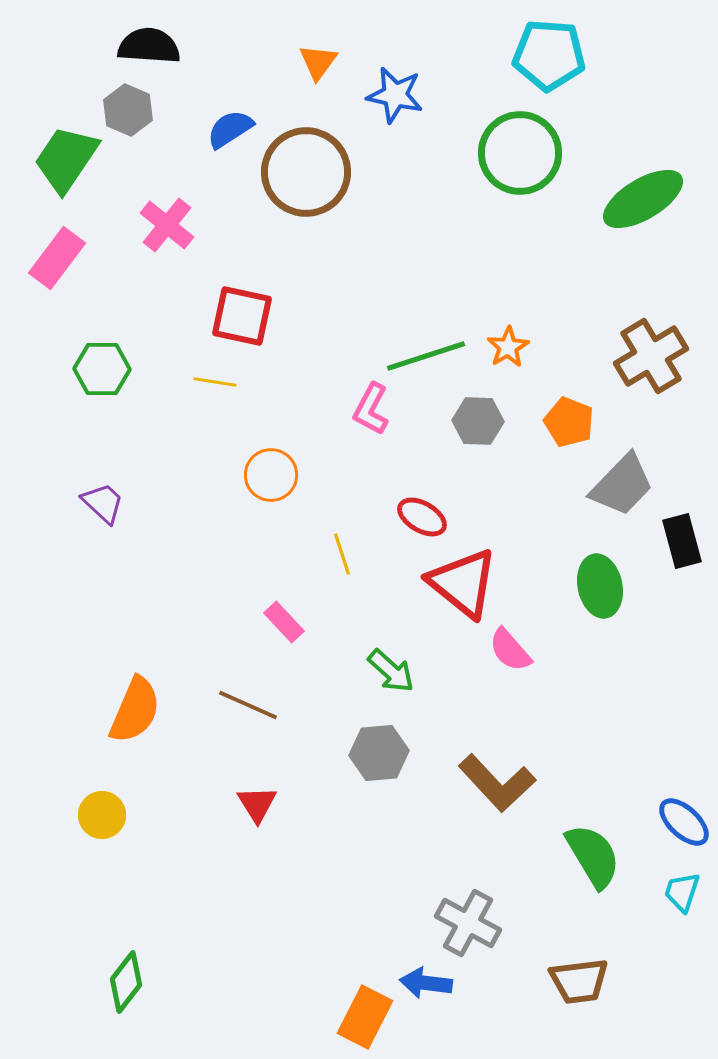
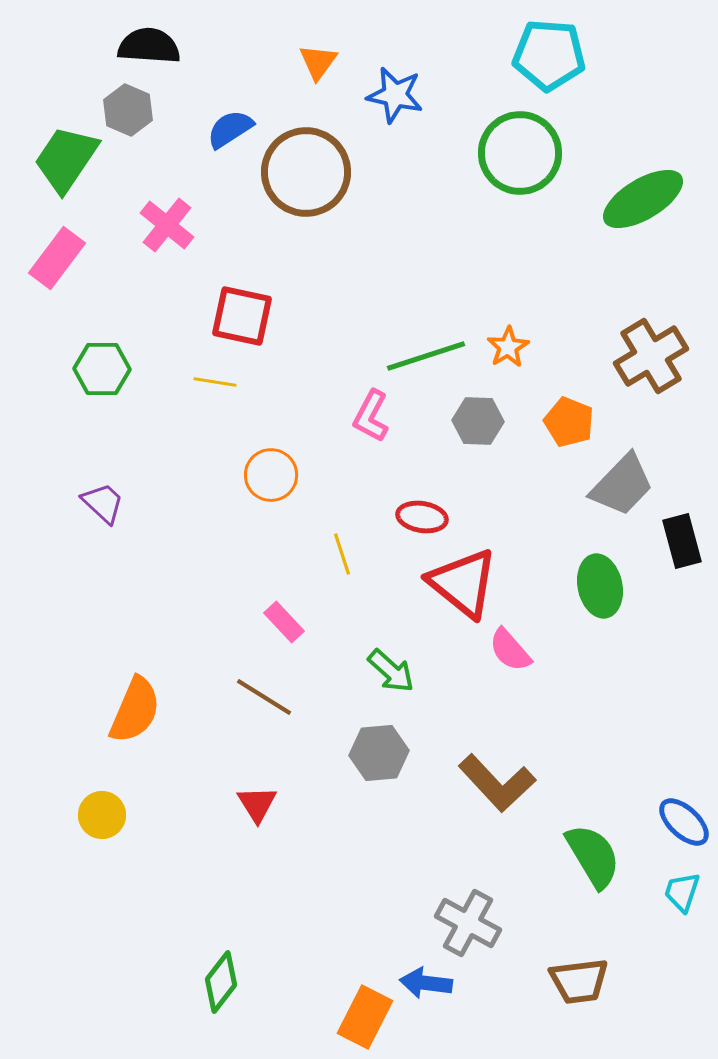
pink L-shape at (371, 409): moved 7 px down
red ellipse at (422, 517): rotated 21 degrees counterclockwise
brown line at (248, 705): moved 16 px right, 8 px up; rotated 8 degrees clockwise
green diamond at (126, 982): moved 95 px right
